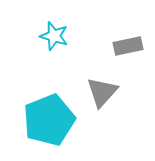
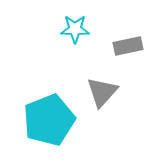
cyan star: moved 21 px right, 7 px up; rotated 16 degrees counterclockwise
